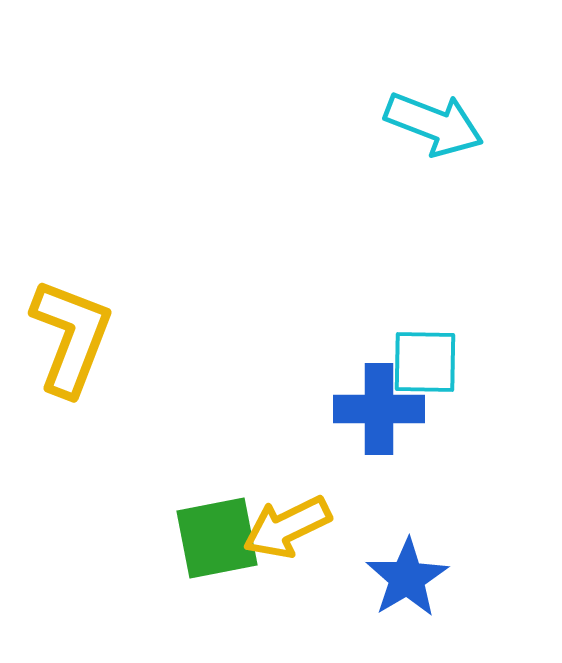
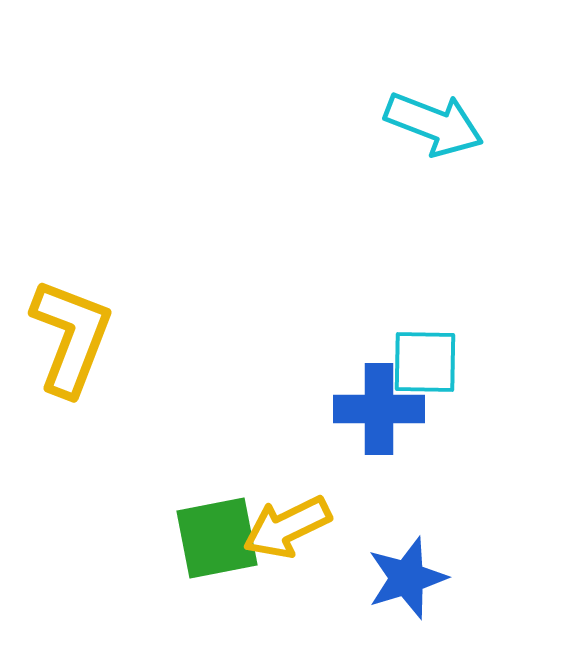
blue star: rotated 14 degrees clockwise
